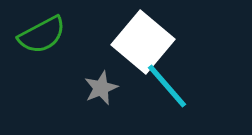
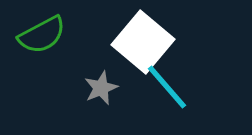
cyan line: moved 1 px down
